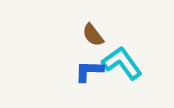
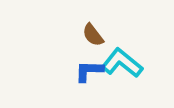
cyan L-shape: rotated 15 degrees counterclockwise
